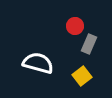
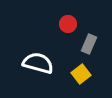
red circle: moved 7 px left, 2 px up
yellow square: moved 1 px left, 2 px up
